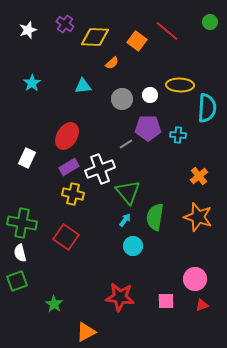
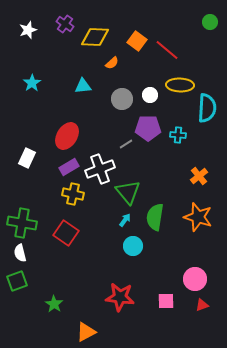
red line: moved 19 px down
red square: moved 4 px up
